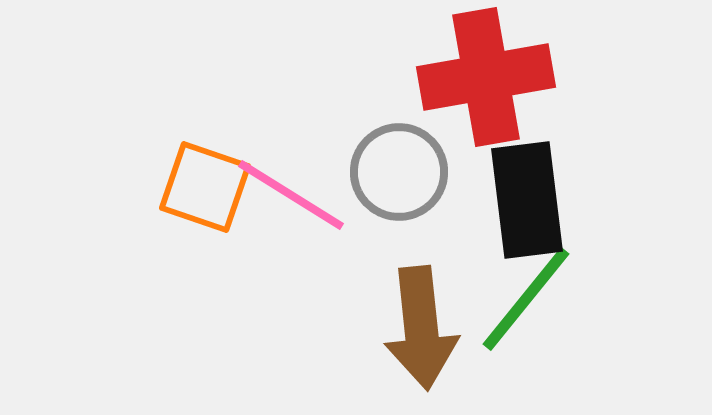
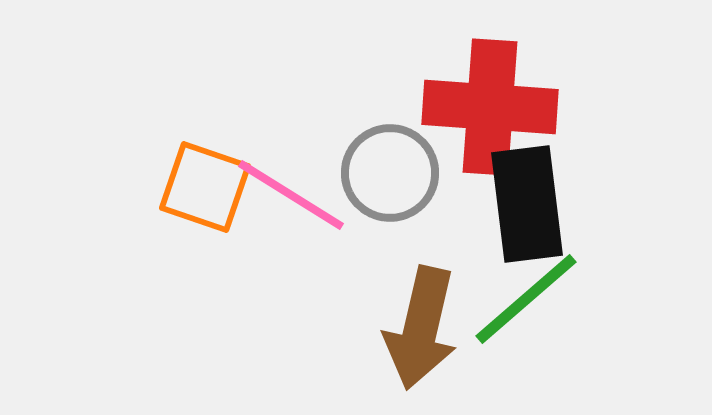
red cross: moved 4 px right, 30 px down; rotated 14 degrees clockwise
gray circle: moved 9 px left, 1 px down
black rectangle: moved 4 px down
green line: rotated 10 degrees clockwise
brown arrow: rotated 19 degrees clockwise
